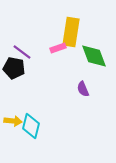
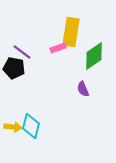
green diamond: rotated 76 degrees clockwise
yellow arrow: moved 6 px down
